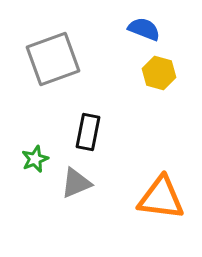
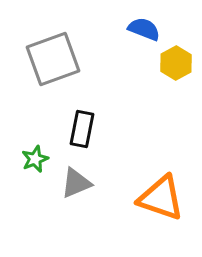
yellow hexagon: moved 17 px right, 10 px up; rotated 16 degrees clockwise
black rectangle: moved 6 px left, 3 px up
orange triangle: rotated 12 degrees clockwise
